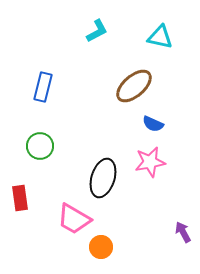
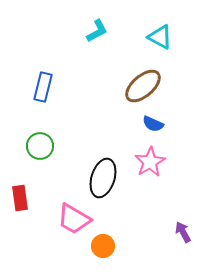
cyan triangle: rotated 16 degrees clockwise
brown ellipse: moved 9 px right
pink star: rotated 20 degrees counterclockwise
orange circle: moved 2 px right, 1 px up
